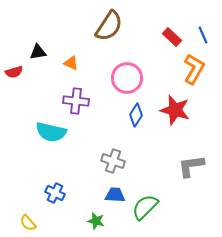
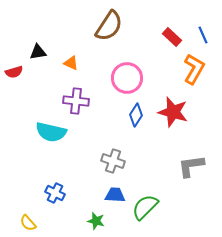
red star: moved 2 px left, 2 px down
